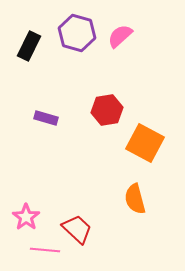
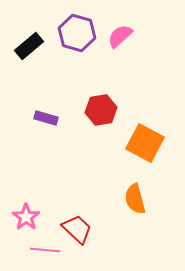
black rectangle: rotated 24 degrees clockwise
red hexagon: moved 6 px left
